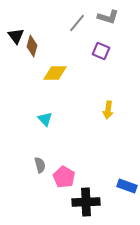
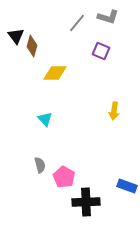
yellow arrow: moved 6 px right, 1 px down
